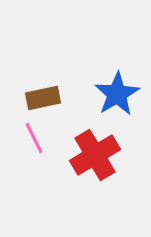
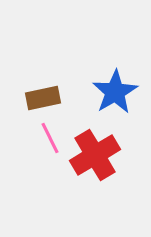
blue star: moved 2 px left, 2 px up
pink line: moved 16 px right
